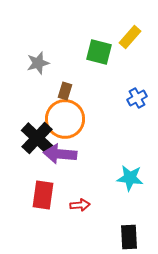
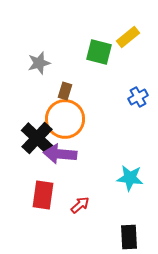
yellow rectangle: moved 2 px left; rotated 10 degrees clockwise
gray star: moved 1 px right
blue cross: moved 1 px right, 1 px up
red arrow: rotated 36 degrees counterclockwise
